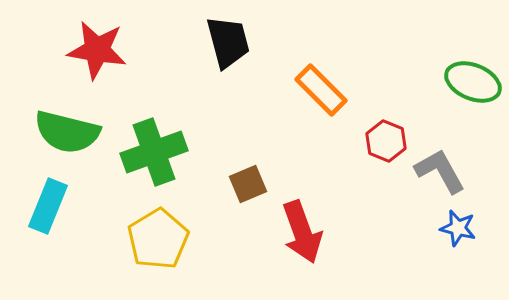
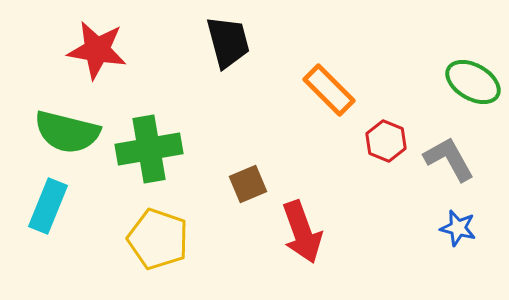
green ellipse: rotated 8 degrees clockwise
orange rectangle: moved 8 px right
green cross: moved 5 px left, 3 px up; rotated 10 degrees clockwise
gray L-shape: moved 9 px right, 12 px up
yellow pentagon: rotated 22 degrees counterclockwise
